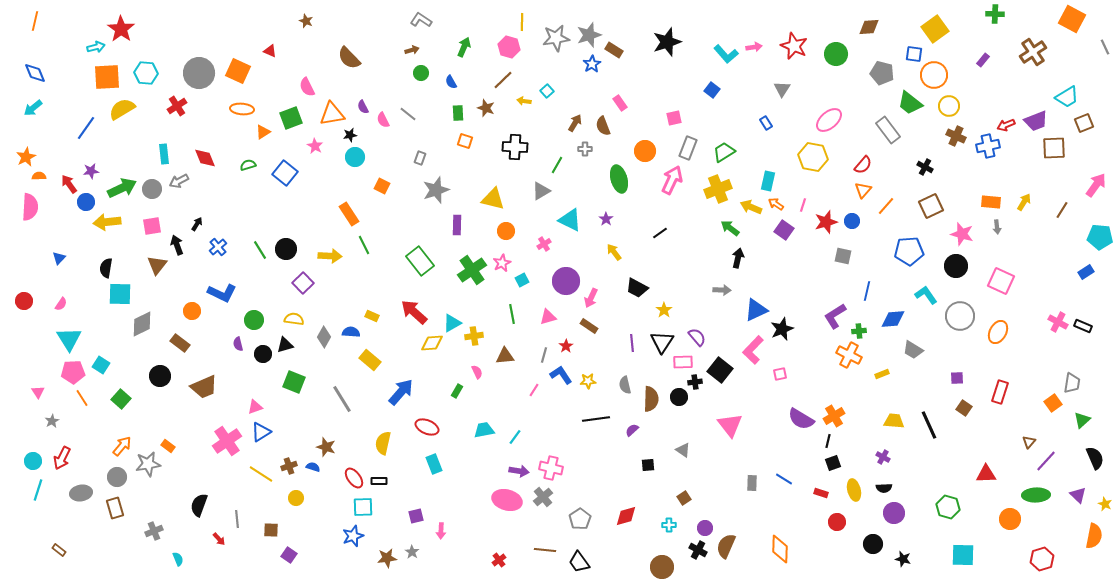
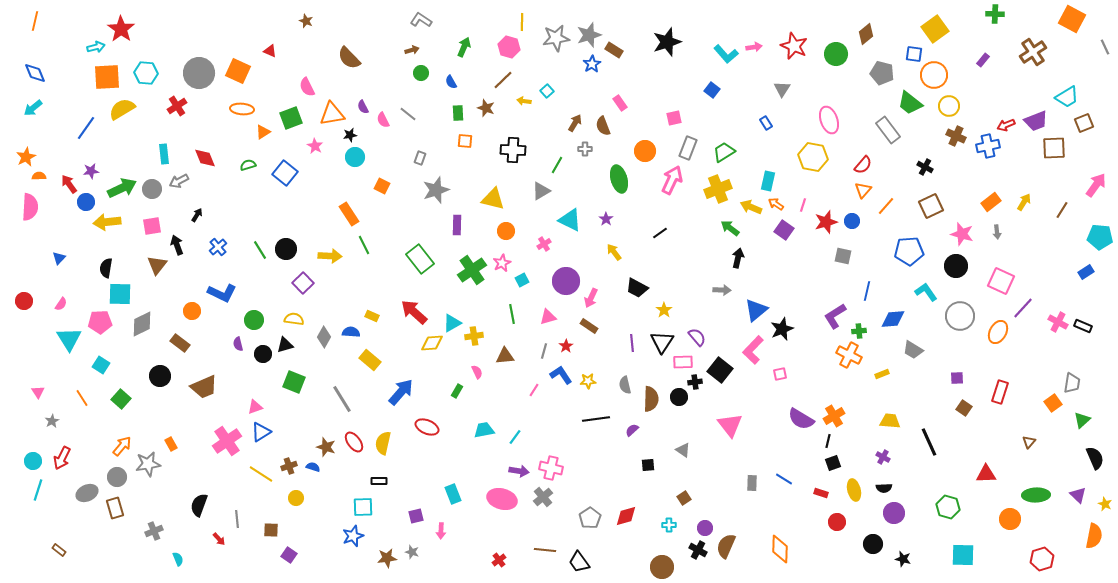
brown diamond at (869, 27): moved 3 px left, 7 px down; rotated 35 degrees counterclockwise
pink ellipse at (829, 120): rotated 68 degrees counterclockwise
orange square at (465, 141): rotated 14 degrees counterclockwise
black cross at (515, 147): moved 2 px left, 3 px down
orange rectangle at (991, 202): rotated 42 degrees counterclockwise
black arrow at (197, 224): moved 9 px up
gray arrow at (997, 227): moved 5 px down
green rectangle at (420, 261): moved 2 px up
cyan L-shape at (926, 295): moved 3 px up
blue triangle at (756, 310): rotated 15 degrees counterclockwise
gray line at (544, 355): moved 4 px up
pink pentagon at (73, 372): moved 27 px right, 50 px up
yellow trapezoid at (894, 421): moved 4 px left
black line at (929, 425): moved 17 px down
orange rectangle at (168, 446): moved 3 px right, 2 px up; rotated 24 degrees clockwise
purple line at (1046, 461): moved 23 px left, 153 px up
cyan rectangle at (434, 464): moved 19 px right, 30 px down
red ellipse at (354, 478): moved 36 px up
gray ellipse at (81, 493): moved 6 px right; rotated 15 degrees counterclockwise
pink ellipse at (507, 500): moved 5 px left, 1 px up
gray pentagon at (580, 519): moved 10 px right, 1 px up
gray star at (412, 552): rotated 16 degrees counterclockwise
